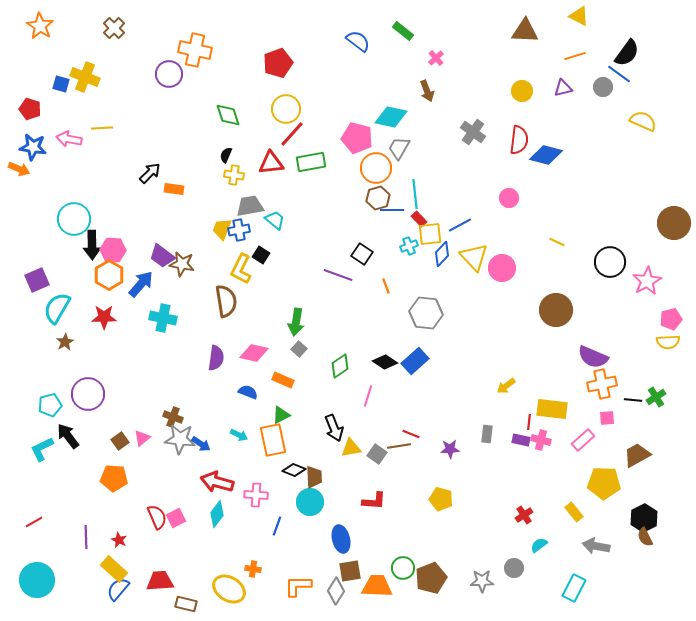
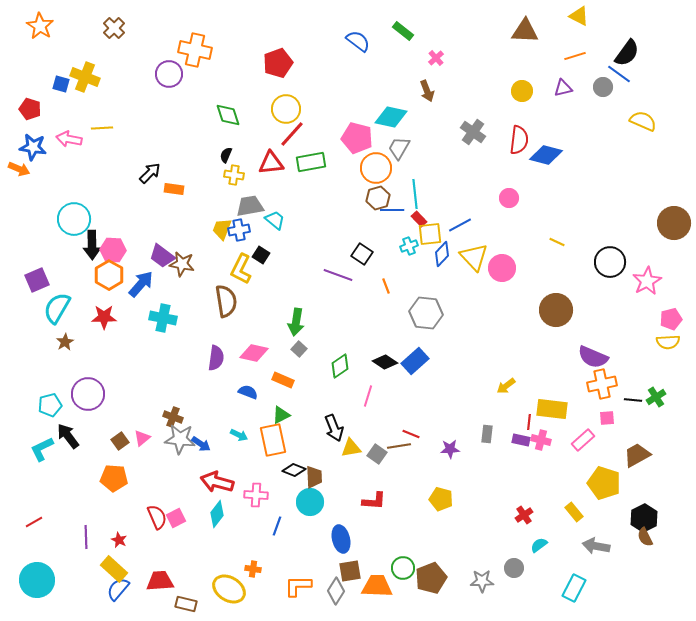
yellow pentagon at (604, 483): rotated 16 degrees clockwise
